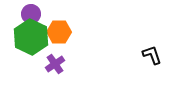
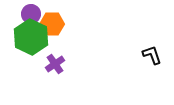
orange hexagon: moved 7 px left, 8 px up
